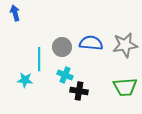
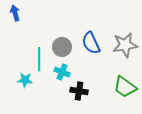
blue semicircle: rotated 120 degrees counterclockwise
cyan cross: moved 3 px left, 3 px up
green trapezoid: rotated 40 degrees clockwise
